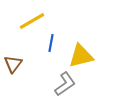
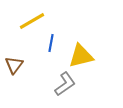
brown triangle: moved 1 px right, 1 px down
